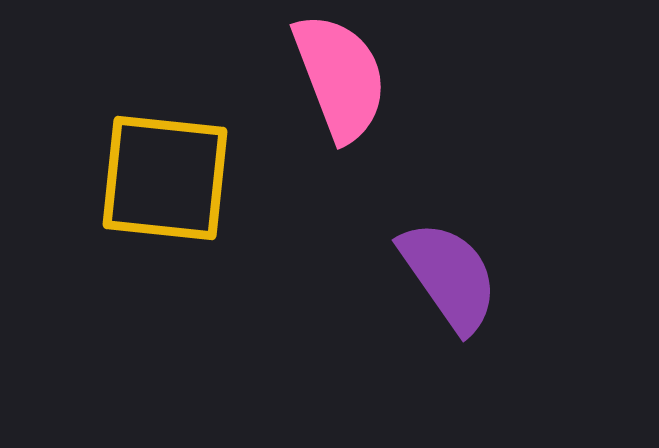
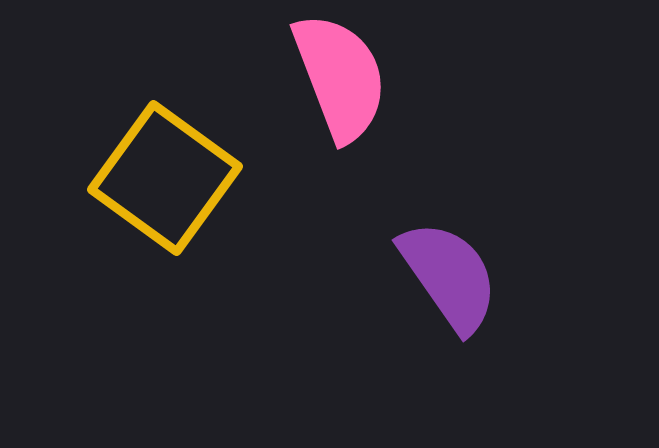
yellow square: rotated 30 degrees clockwise
